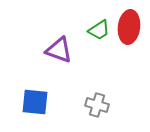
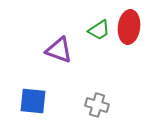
blue square: moved 2 px left, 1 px up
